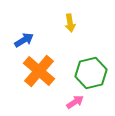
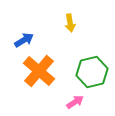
green hexagon: moved 1 px right, 1 px up
